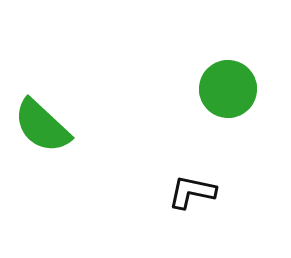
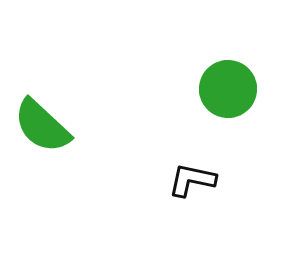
black L-shape: moved 12 px up
